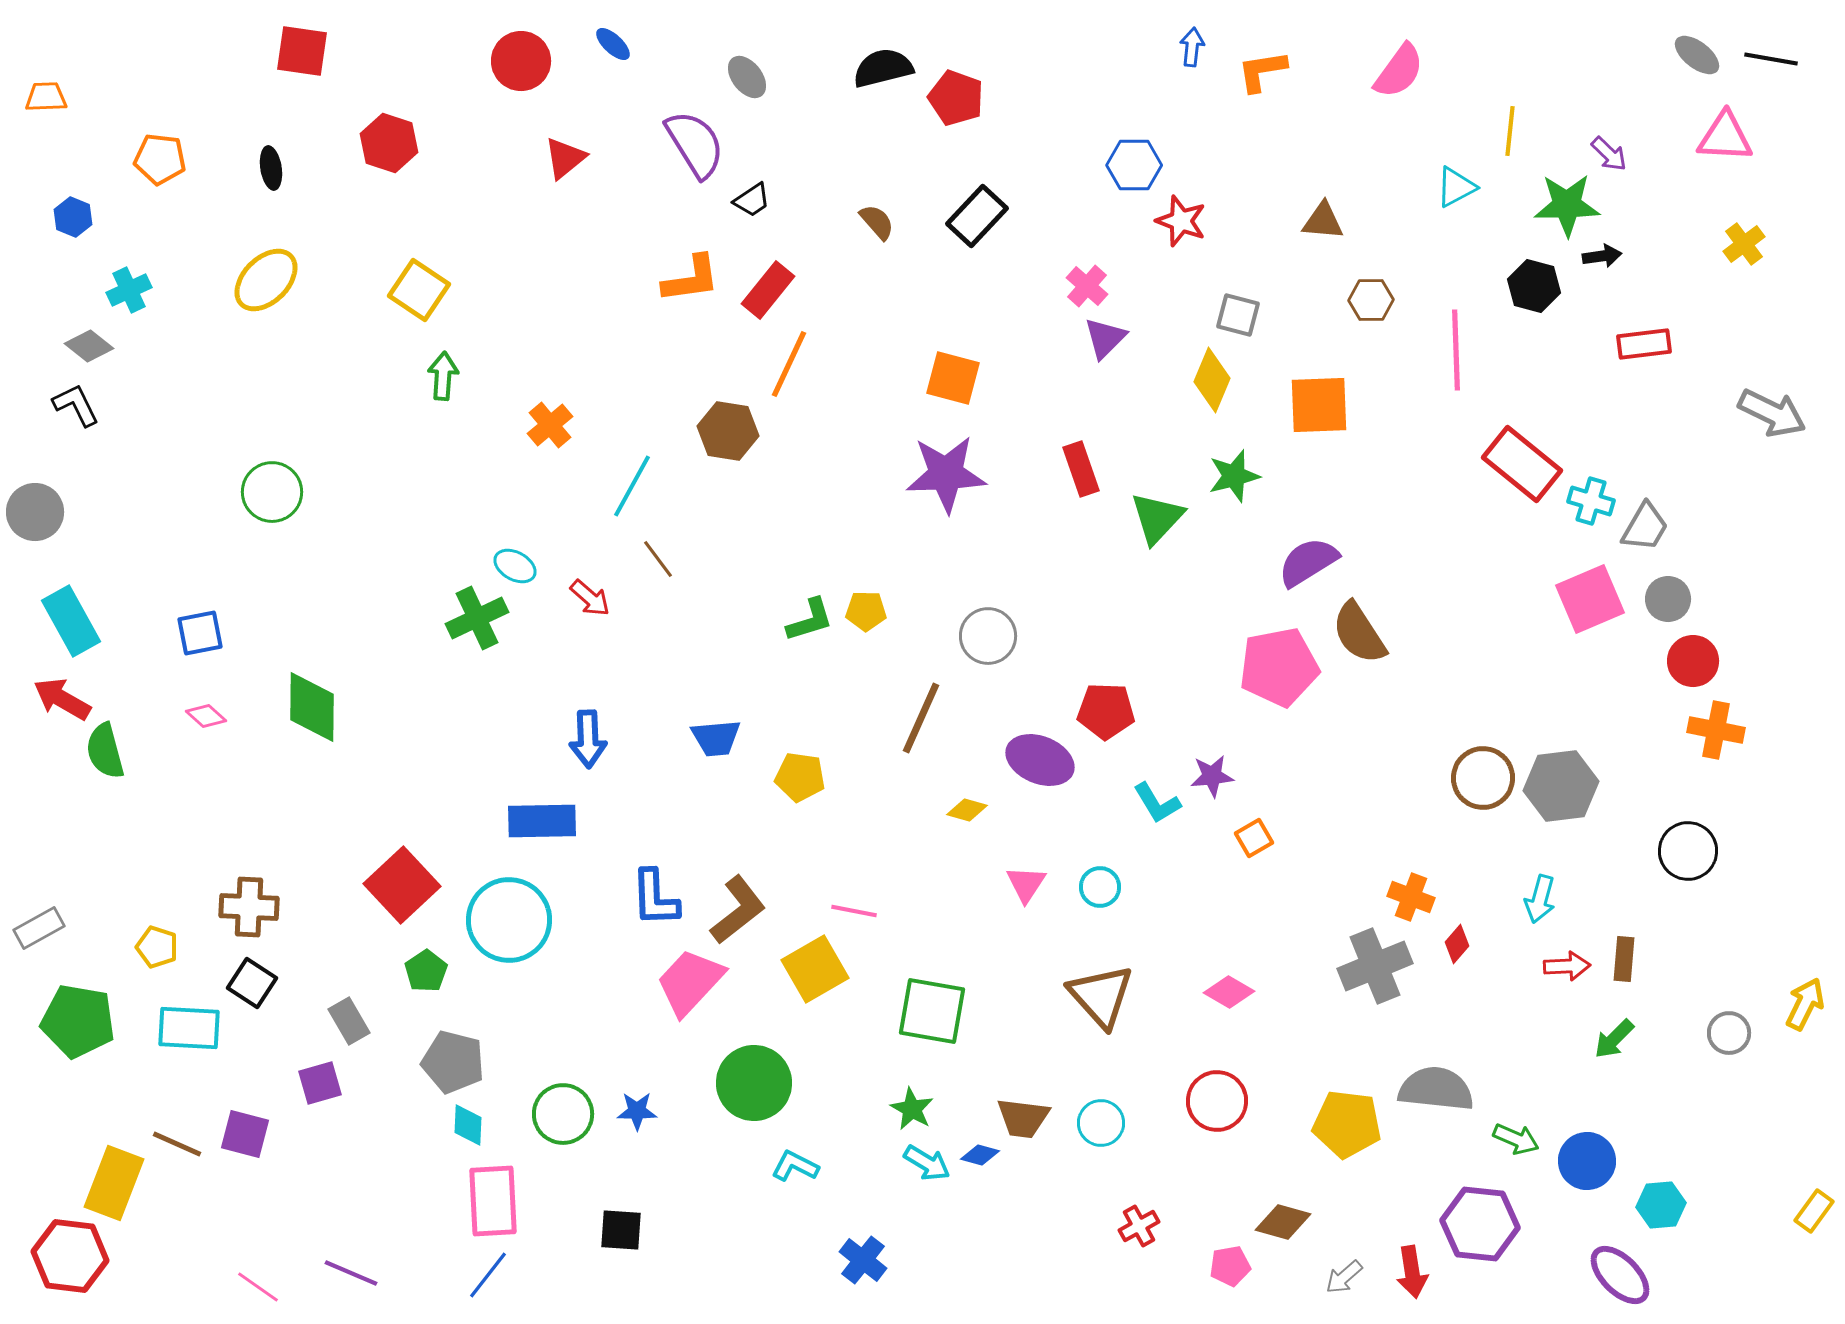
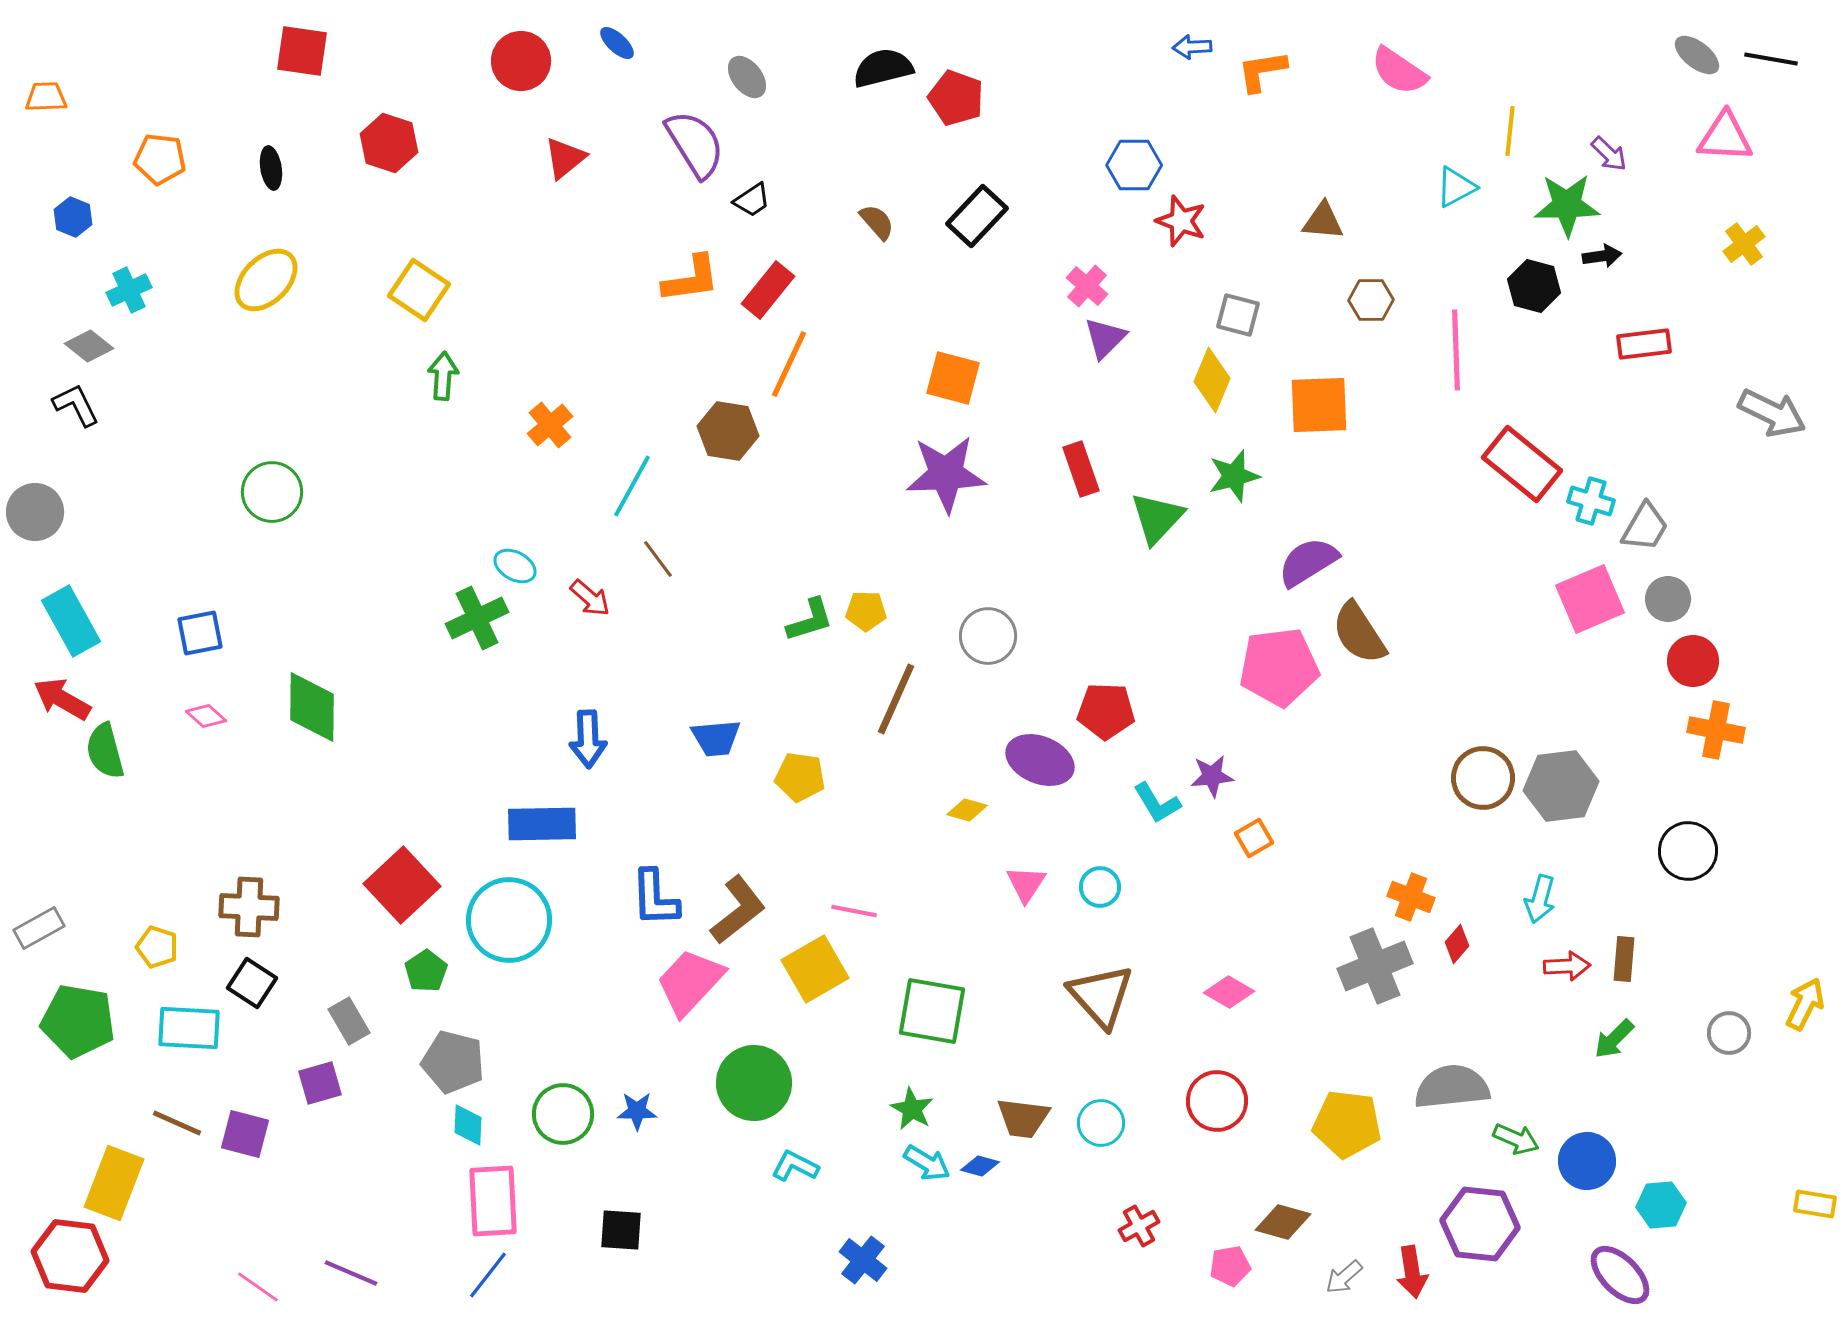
blue ellipse at (613, 44): moved 4 px right, 1 px up
blue arrow at (1192, 47): rotated 99 degrees counterclockwise
pink semicircle at (1399, 71): rotated 88 degrees clockwise
pink pentagon at (1279, 667): rotated 4 degrees clockwise
brown line at (921, 718): moved 25 px left, 19 px up
blue rectangle at (542, 821): moved 3 px down
gray semicircle at (1436, 1089): moved 16 px right, 2 px up; rotated 12 degrees counterclockwise
brown line at (177, 1144): moved 21 px up
blue diamond at (980, 1155): moved 11 px down
yellow rectangle at (1814, 1211): moved 1 px right, 7 px up; rotated 63 degrees clockwise
